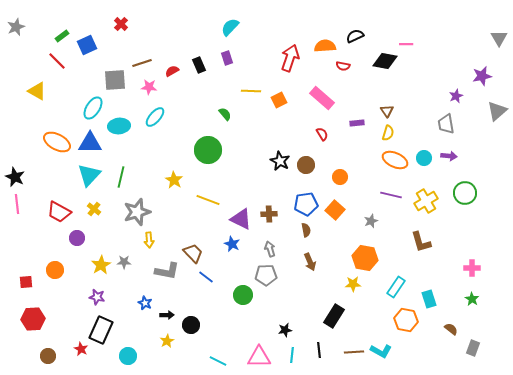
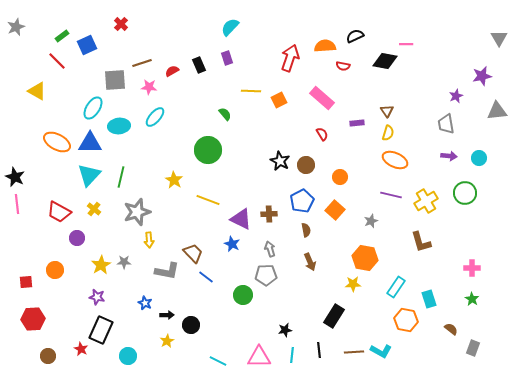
gray triangle at (497, 111): rotated 35 degrees clockwise
cyan circle at (424, 158): moved 55 px right
blue pentagon at (306, 204): moved 4 px left, 3 px up; rotated 20 degrees counterclockwise
